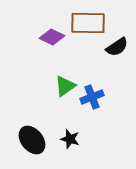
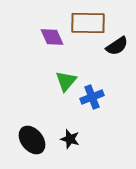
purple diamond: rotated 40 degrees clockwise
black semicircle: moved 1 px up
green triangle: moved 1 px right, 5 px up; rotated 15 degrees counterclockwise
